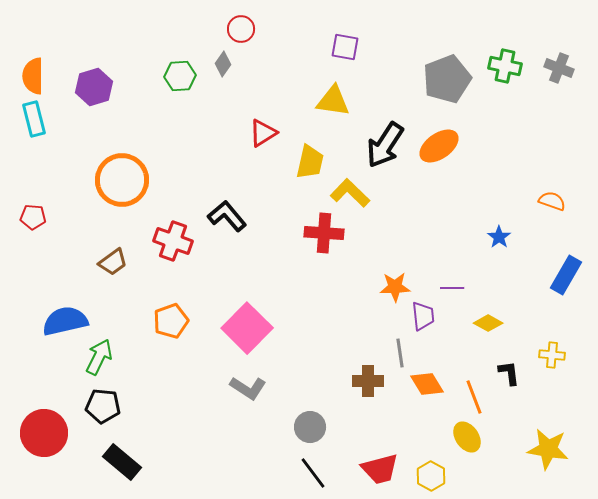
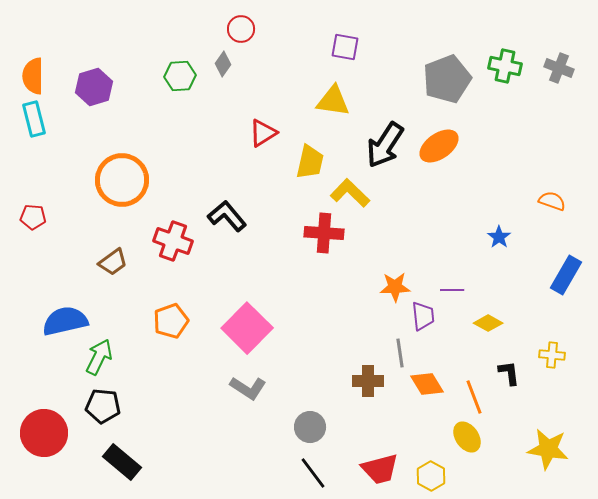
purple line at (452, 288): moved 2 px down
